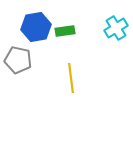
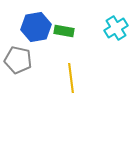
green rectangle: moved 1 px left; rotated 18 degrees clockwise
